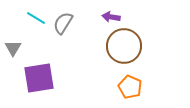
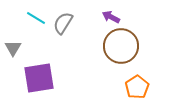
purple arrow: rotated 18 degrees clockwise
brown circle: moved 3 px left
orange pentagon: moved 7 px right; rotated 15 degrees clockwise
